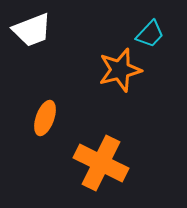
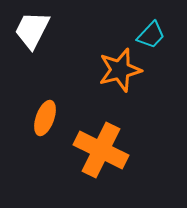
white trapezoid: rotated 138 degrees clockwise
cyan trapezoid: moved 1 px right, 1 px down
orange cross: moved 13 px up
